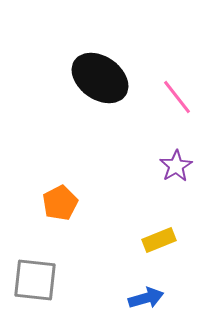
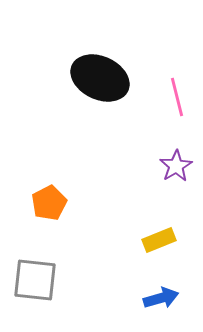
black ellipse: rotated 10 degrees counterclockwise
pink line: rotated 24 degrees clockwise
orange pentagon: moved 11 px left
blue arrow: moved 15 px right
